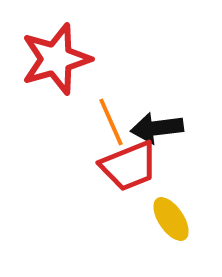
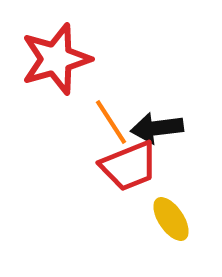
orange line: rotated 9 degrees counterclockwise
